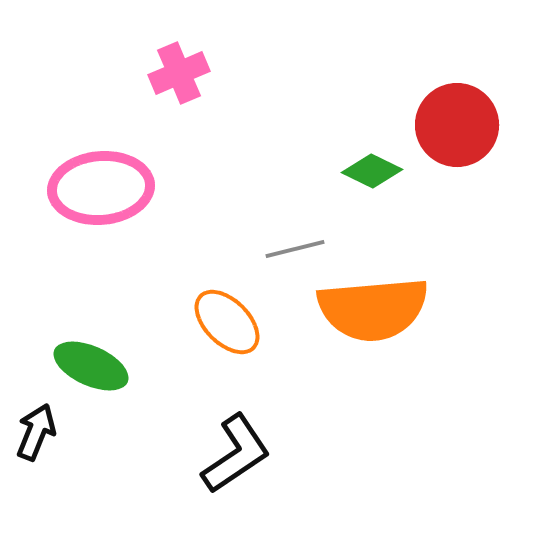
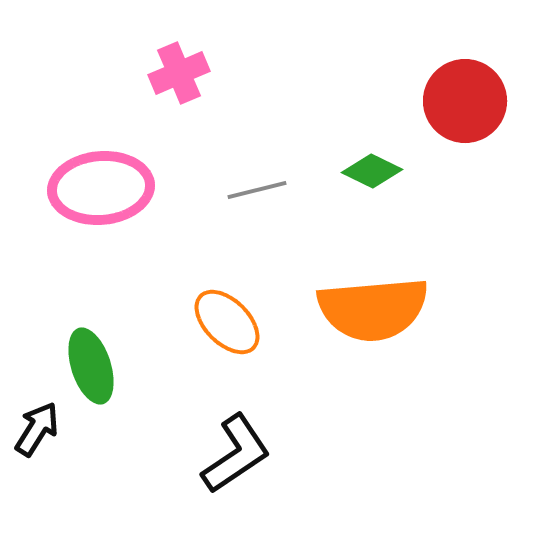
red circle: moved 8 px right, 24 px up
gray line: moved 38 px left, 59 px up
green ellipse: rotated 48 degrees clockwise
black arrow: moved 1 px right, 3 px up; rotated 10 degrees clockwise
